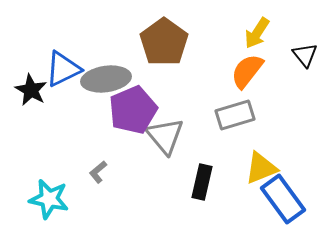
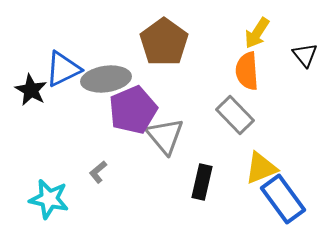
orange semicircle: rotated 42 degrees counterclockwise
gray rectangle: rotated 63 degrees clockwise
